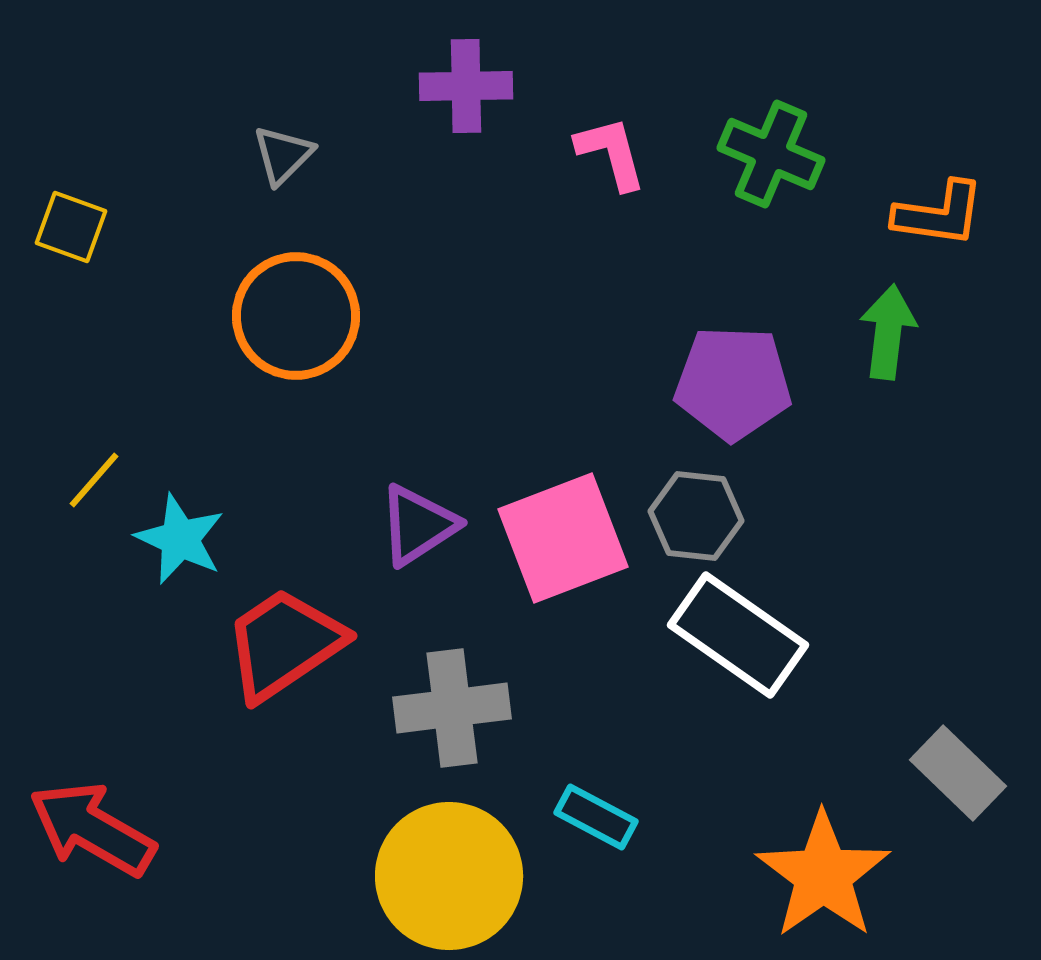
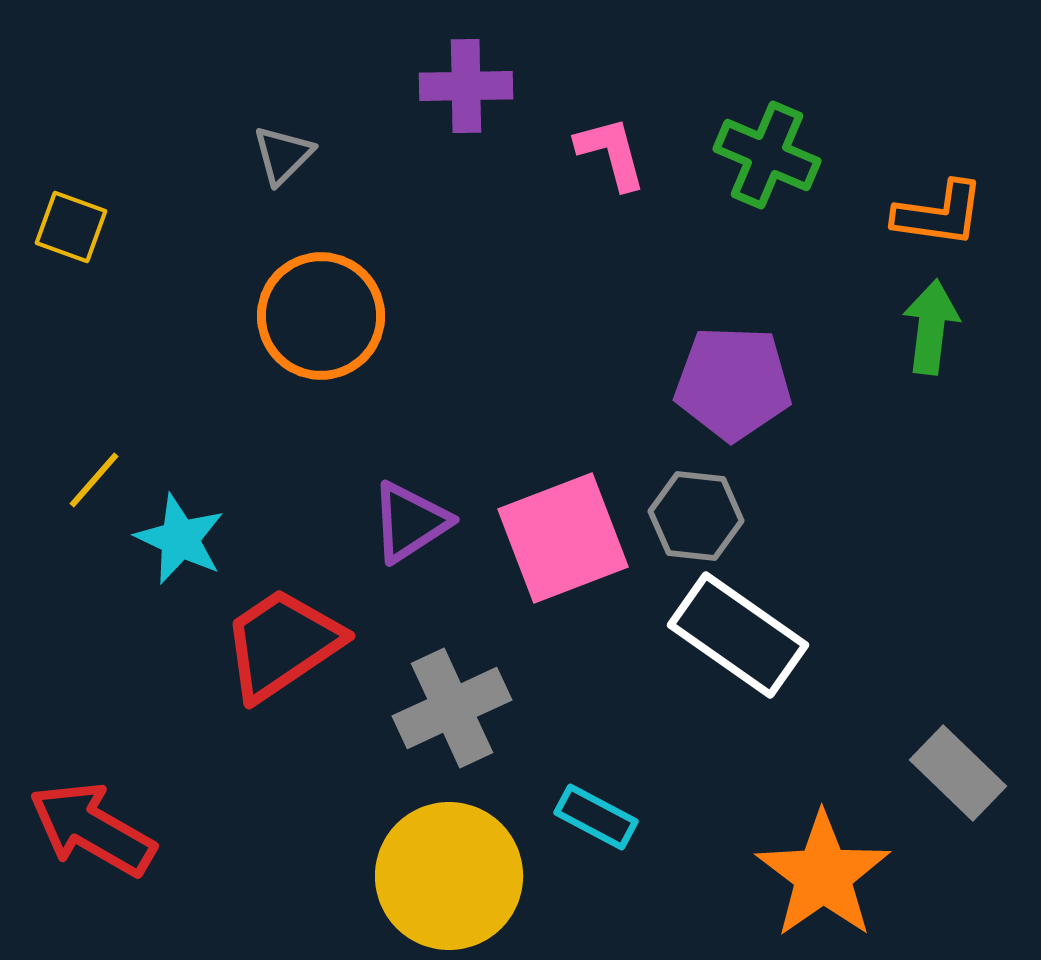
green cross: moved 4 px left, 1 px down
orange circle: moved 25 px right
green arrow: moved 43 px right, 5 px up
purple triangle: moved 8 px left, 3 px up
red trapezoid: moved 2 px left
gray cross: rotated 18 degrees counterclockwise
